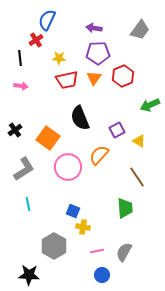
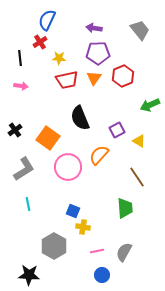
gray trapezoid: rotated 75 degrees counterclockwise
red cross: moved 4 px right, 2 px down
